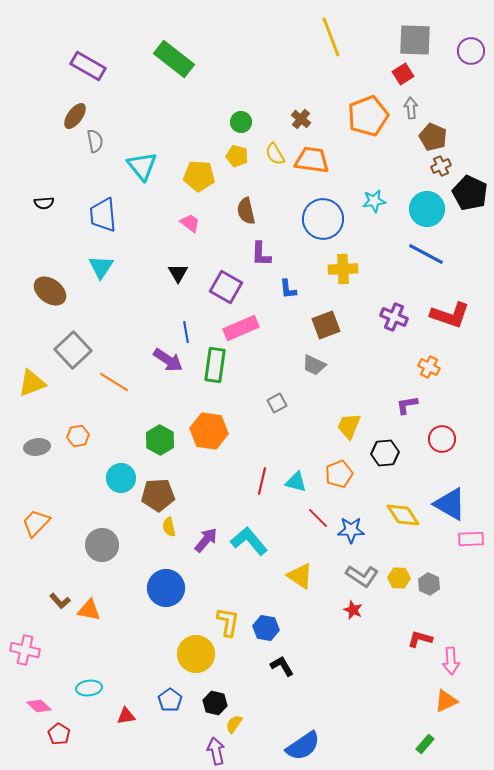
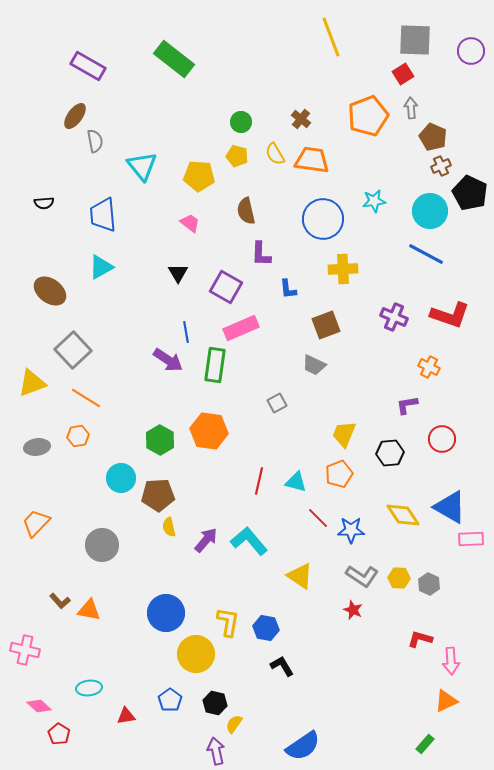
cyan circle at (427, 209): moved 3 px right, 2 px down
cyan triangle at (101, 267): rotated 28 degrees clockwise
orange line at (114, 382): moved 28 px left, 16 px down
yellow trapezoid at (349, 426): moved 5 px left, 8 px down
black hexagon at (385, 453): moved 5 px right
red line at (262, 481): moved 3 px left
blue triangle at (450, 504): moved 3 px down
blue circle at (166, 588): moved 25 px down
